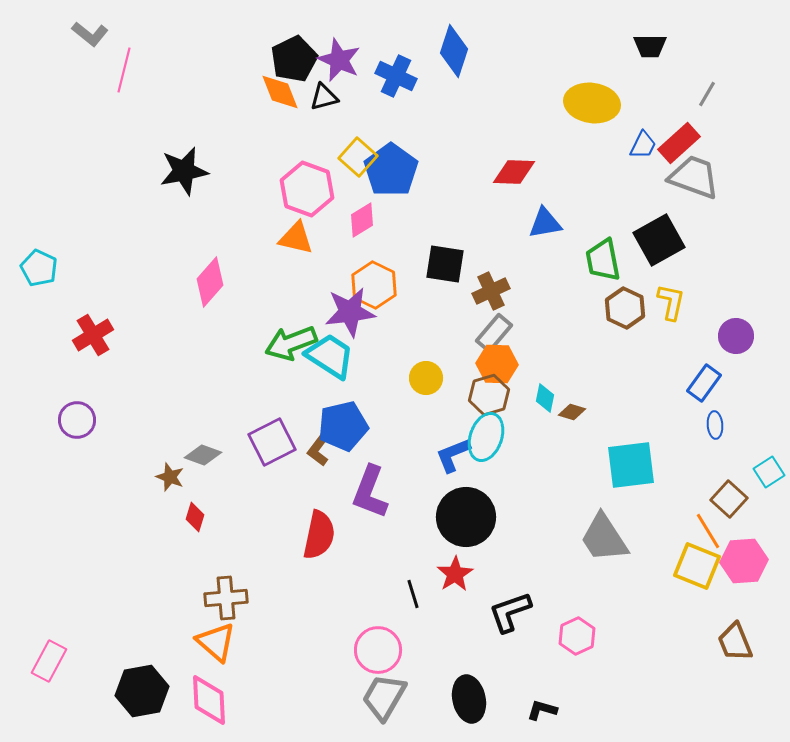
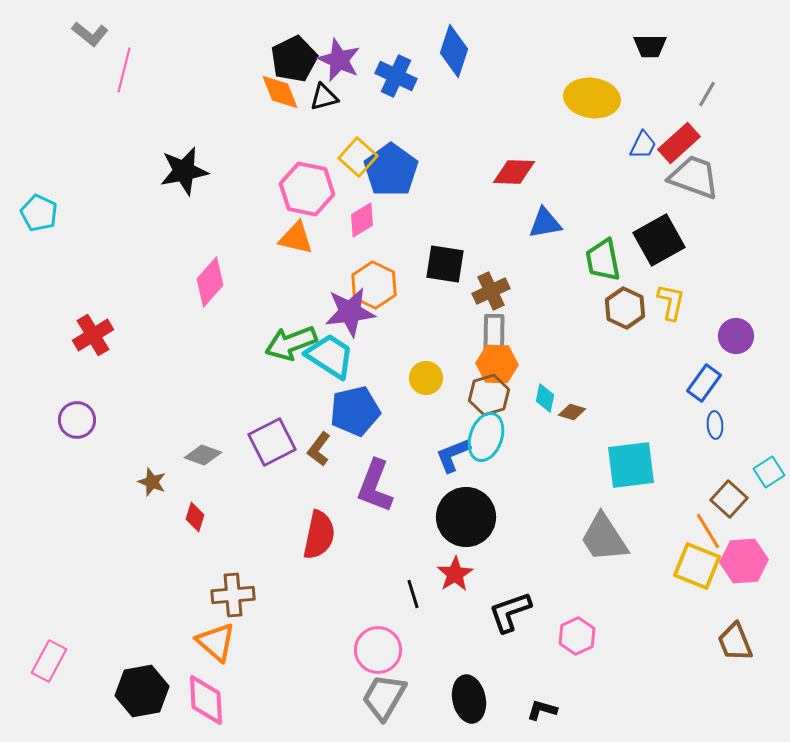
yellow ellipse at (592, 103): moved 5 px up
pink hexagon at (307, 189): rotated 8 degrees counterclockwise
cyan pentagon at (39, 268): moved 55 px up
gray rectangle at (494, 333): rotated 39 degrees counterclockwise
blue pentagon at (343, 426): moved 12 px right, 15 px up
brown star at (170, 477): moved 18 px left, 5 px down
purple L-shape at (370, 492): moved 5 px right, 6 px up
brown cross at (226, 598): moved 7 px right, 3 px up
pink diamond at (209, 700): moved 3 px left
